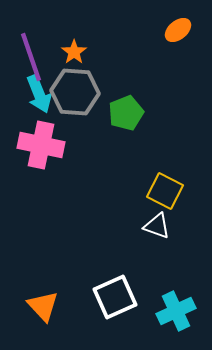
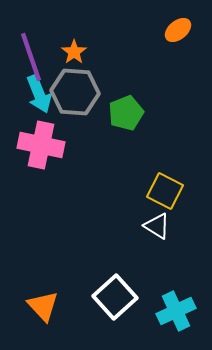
white triangle: rotated 12 degrees clockwise
white square: rotated 18 degrees counterclockwise
